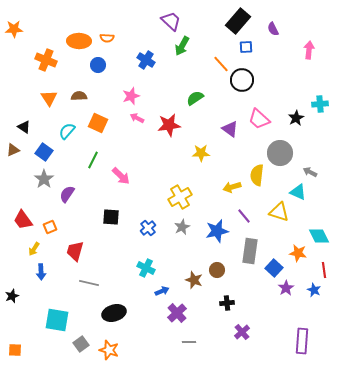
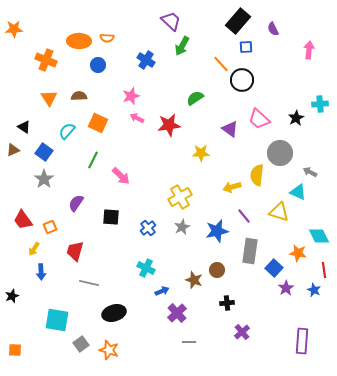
purple semicircle at (67, 194): moved 9 px right, 9 px down
